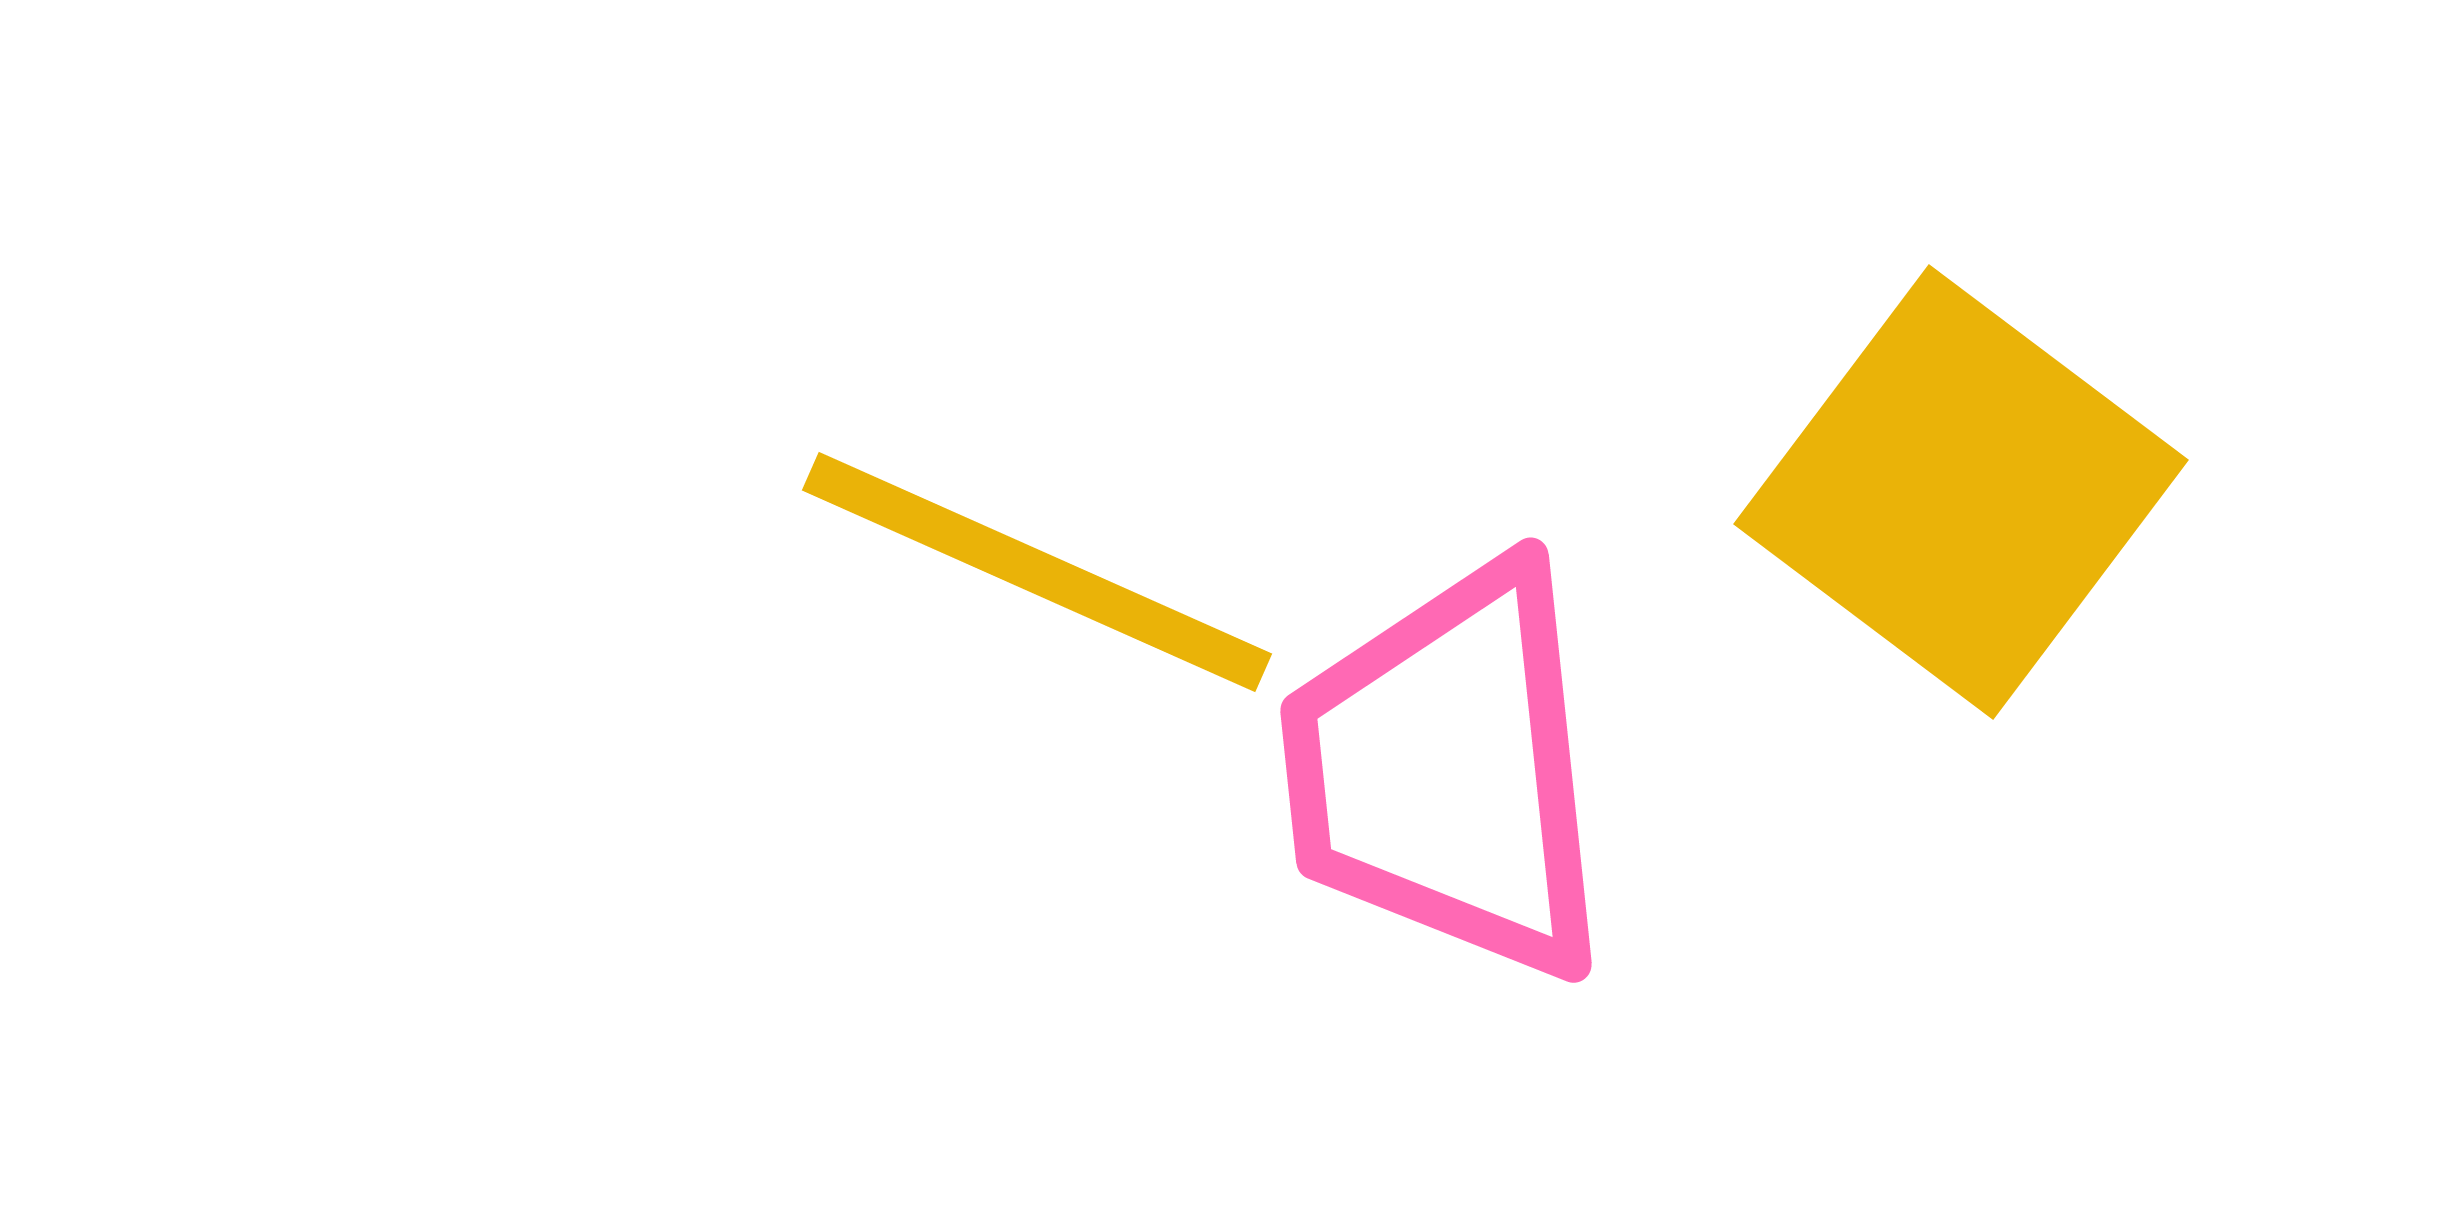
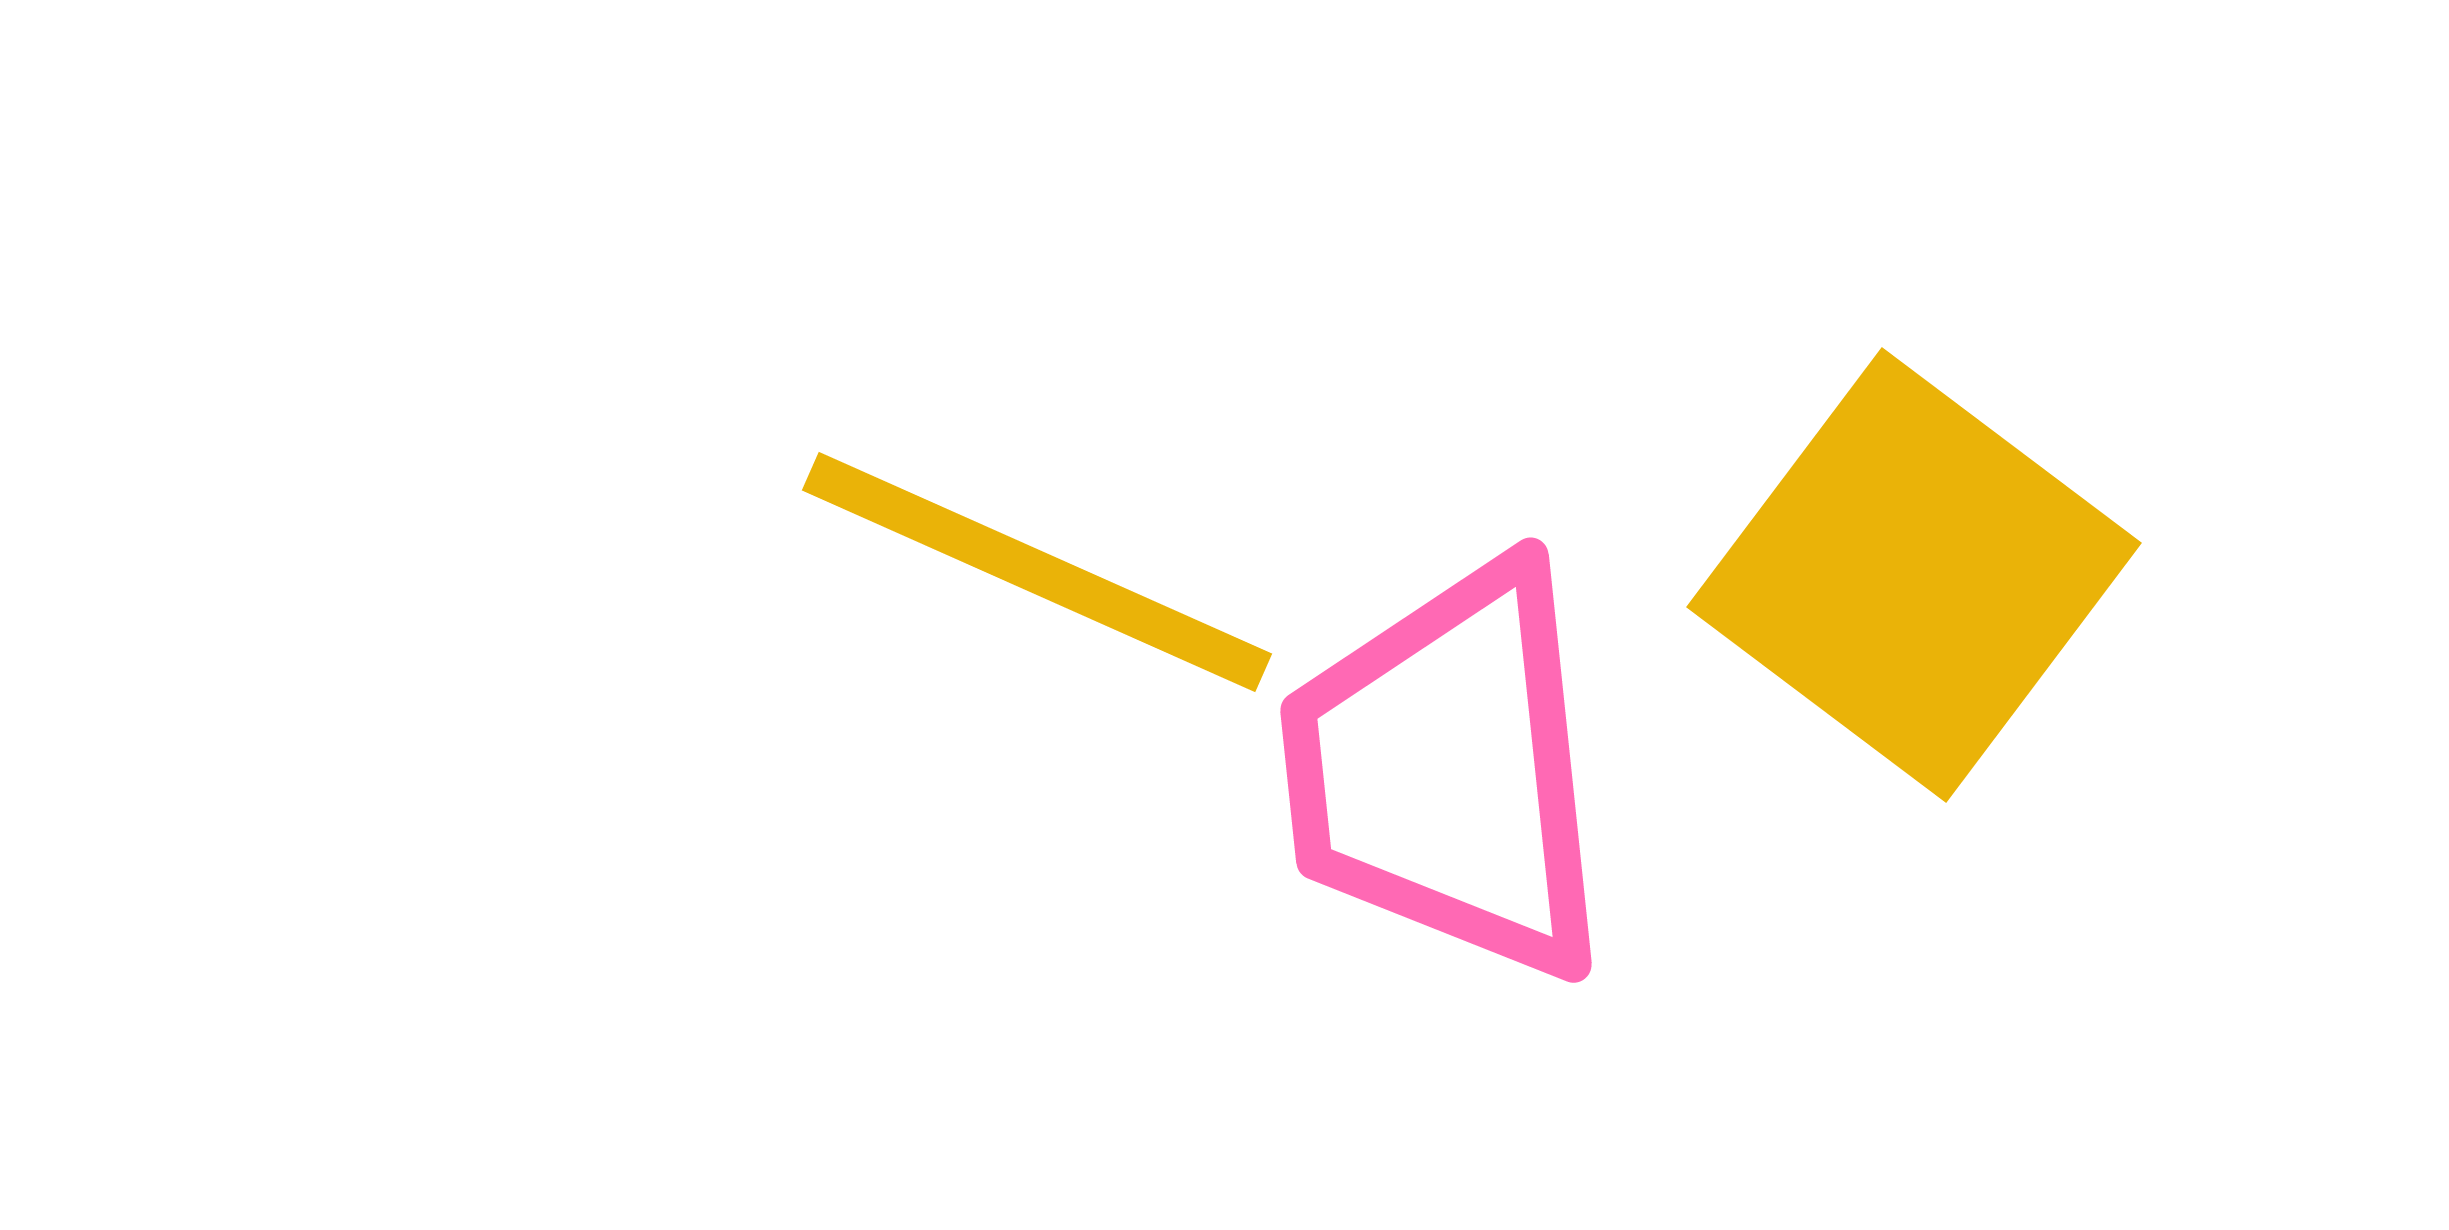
yellow square: moved 47 px left, 83 px down
